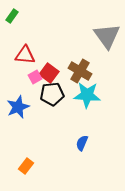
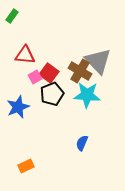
gray triangle: moved 9 px left, 25 px down; rotated 8 degrees counterclockwise
black pentagon: rotated 15 degrees counterclockwise
orange rectangle: rotated 28 degrees clockwise
